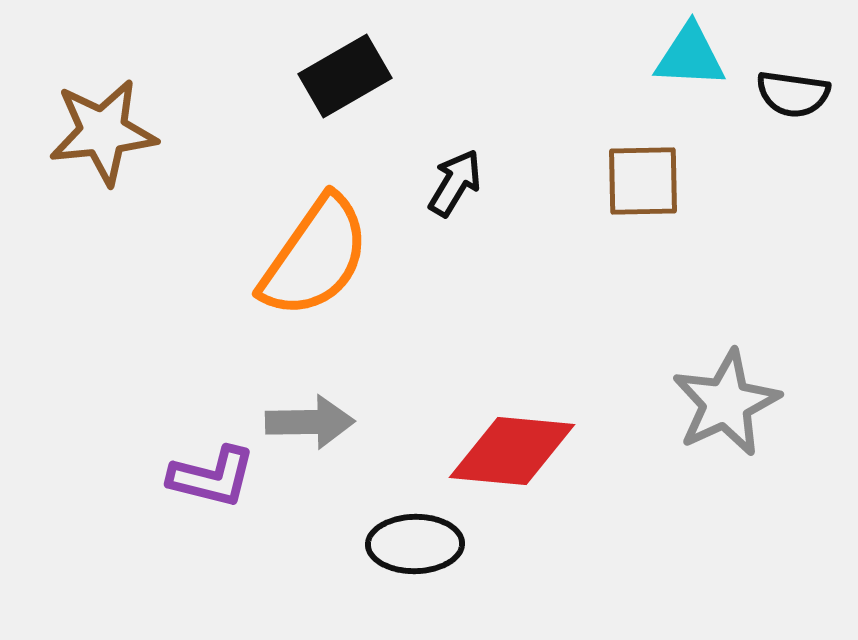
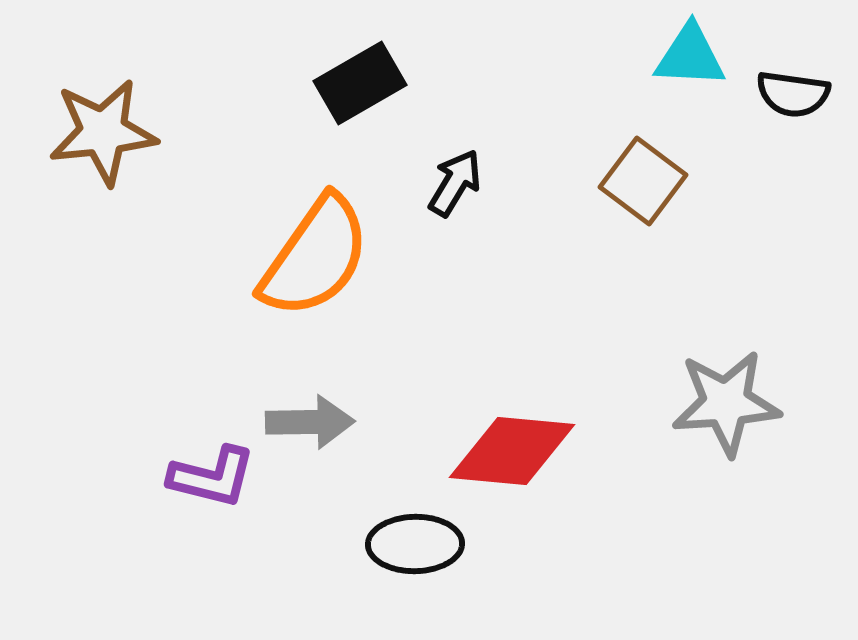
black rectangle: moved 15 px right, 7 px down
brown square: rotated 38 degrees clockwise
gray star: rotated 21 degrees clockwise
